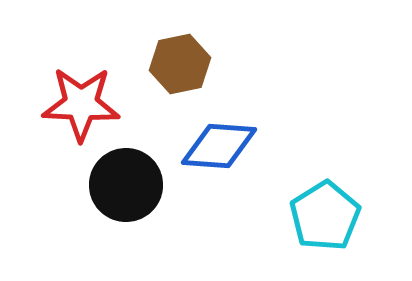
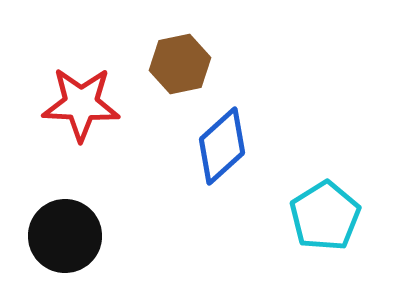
blue diamond: moved 3 px right; rotated 46 degrees counterclockwise
black circle: moved 61 px left, 51 px down
